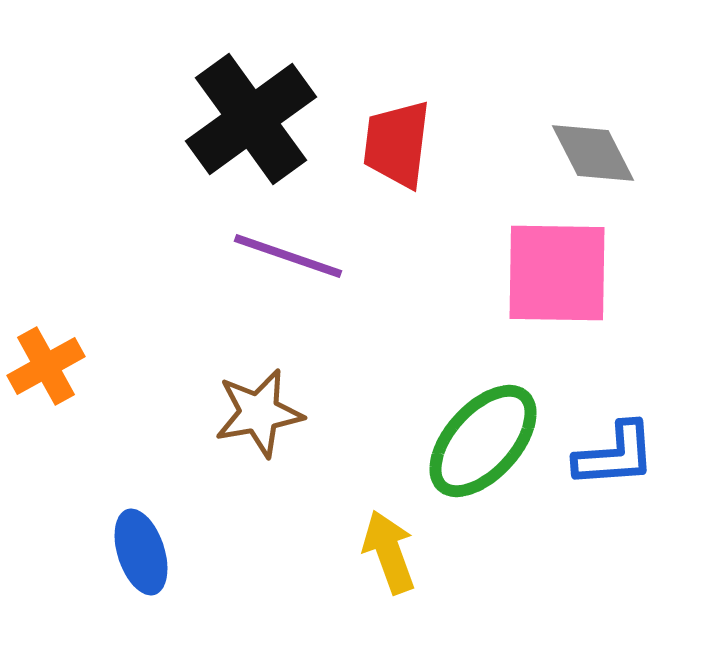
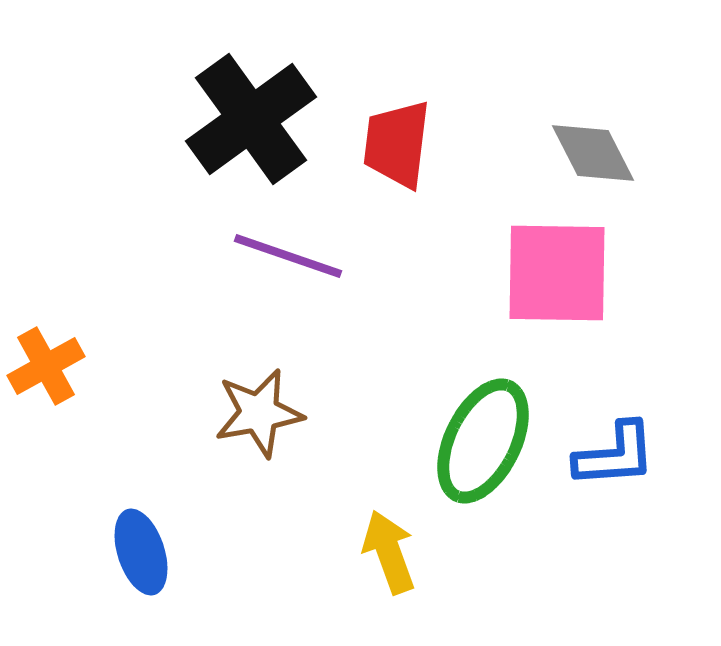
green ellipse: rotated 16 degrees counterclockwise
